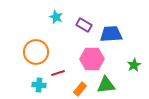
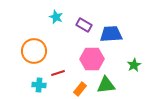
orange circle: moved 2 px left, 1 px up
